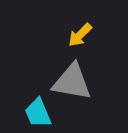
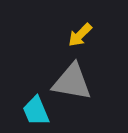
cyan trapezoid: moved 2 px left, 2 px up
